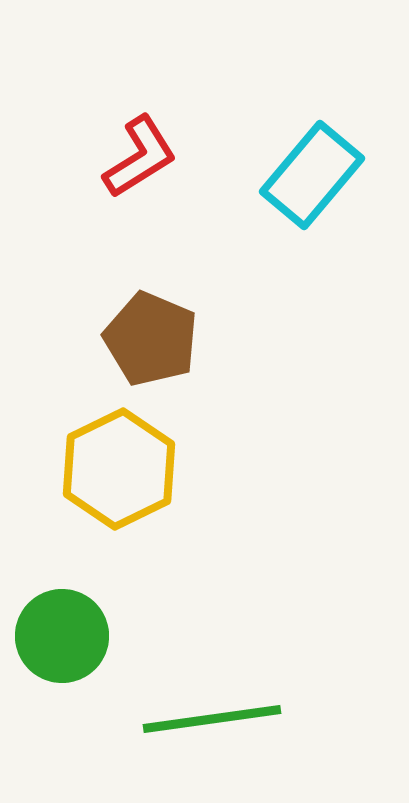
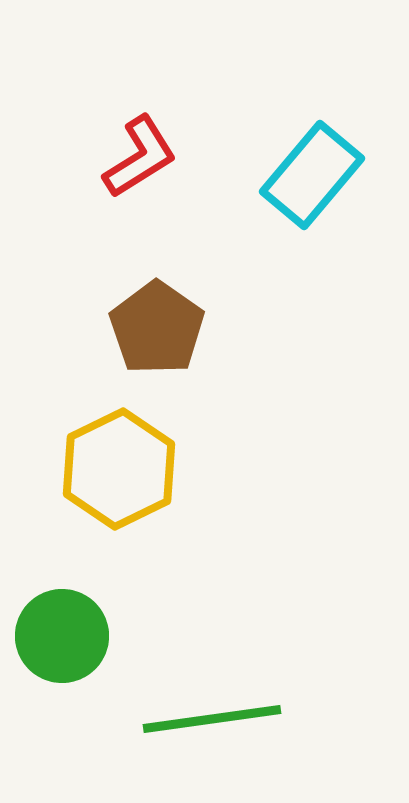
brown pentagon: moved 6 px right, 11 px up; rotated 12 degrees clockwise
